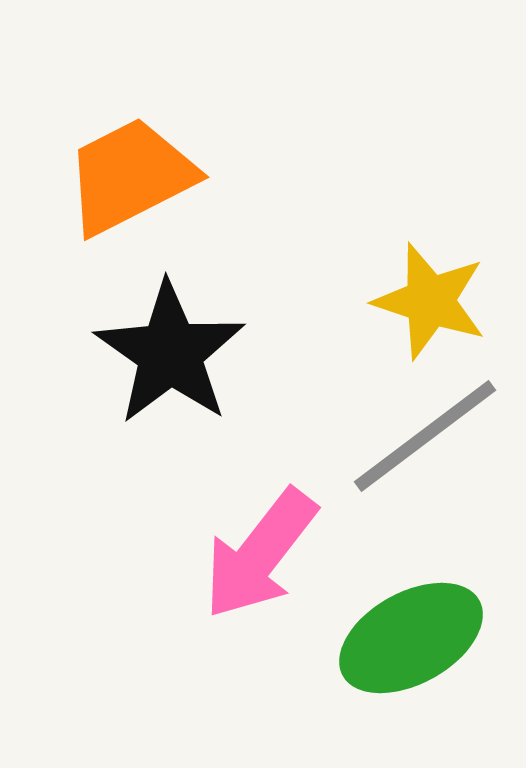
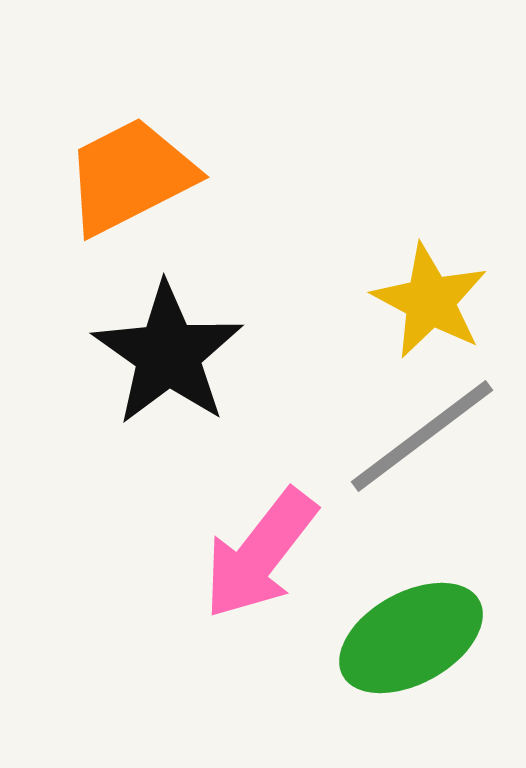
yellow star: rotated 10 degrees clockwise
black star: moved 2 px left, 1 px down
gray line: moved 3 px left
